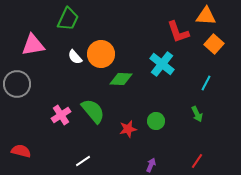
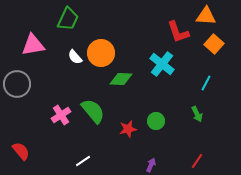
orange circle: moved 1 px up
red semicircle: rotated 36 degrees clockwise
